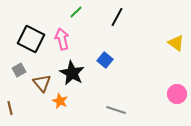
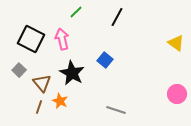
gray square: rotated 16 degrees counterclockwise
brown line: moved 29 px right, 1 px up; rotated 32 degrees clockwise
